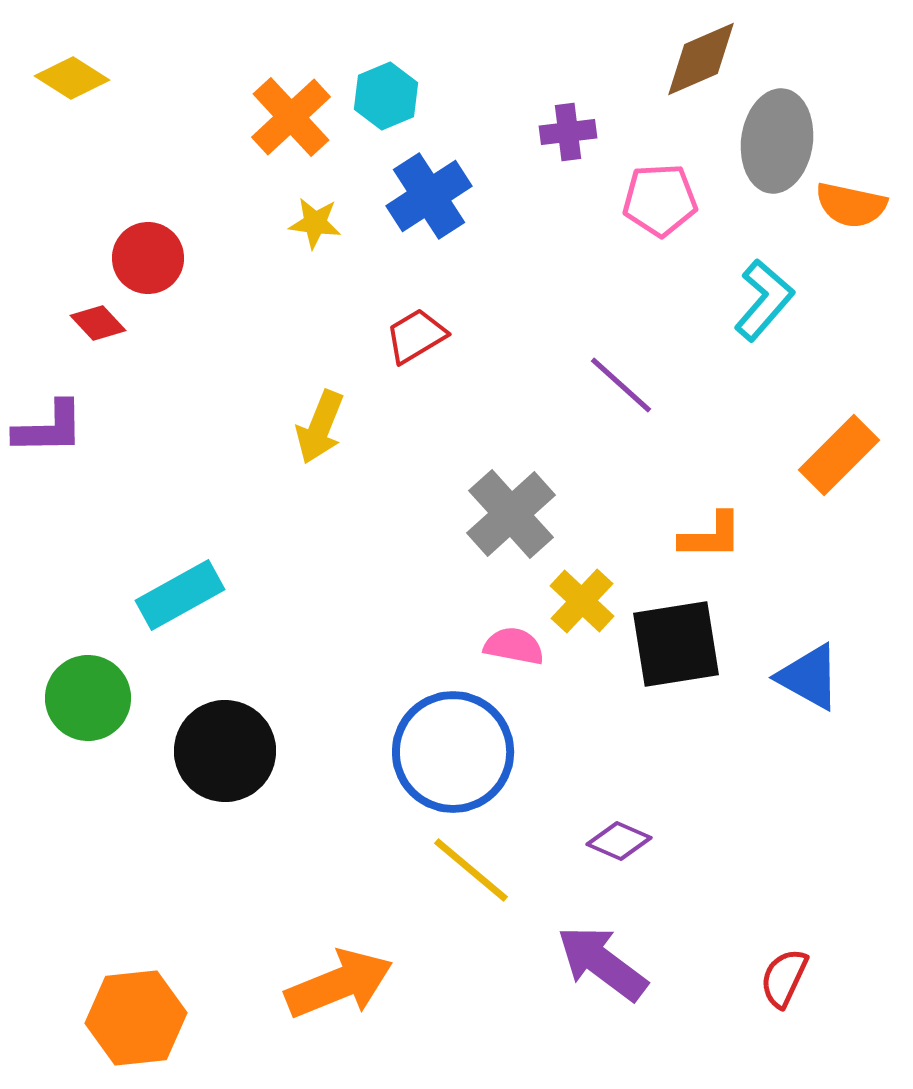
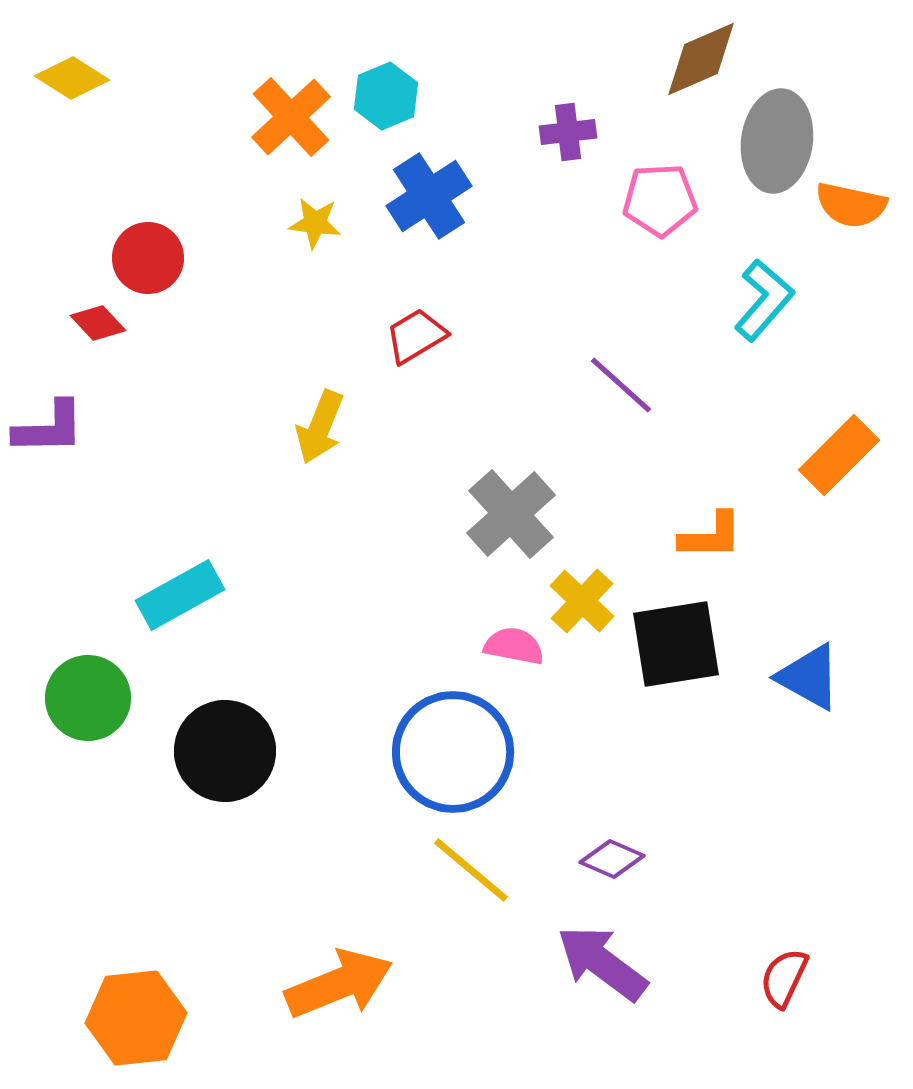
purple diamond: moved 7 px left, 18 px down
